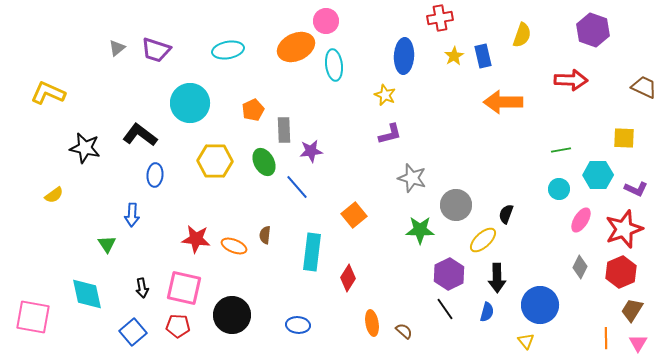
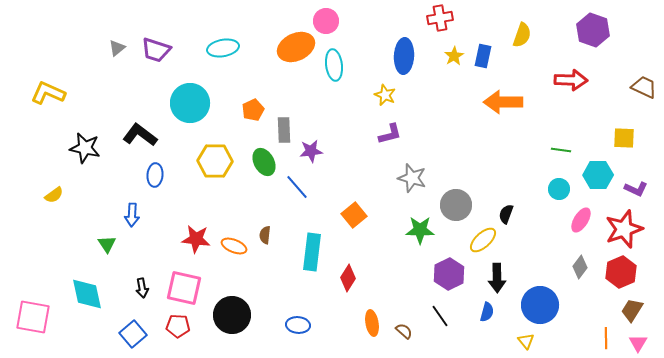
cyan ellipse at (228, 50): moved 5 px left, 2 px up
blue rectangle at (483, 56): rotated 25 degrees clockwise
green line at (561, 150): rotated 18 degrees clockwise
gray diamond at (580, 267): rotated 10 degrees clockwise
black line at (445, 309): moved 5 px left, 7 px down
blue square at (133, 332): moved 2 px down
